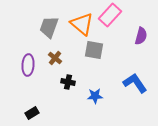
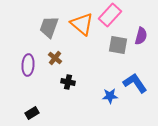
gray square: moved 24 px right, 5 px up
blue star: moved 15 px right
